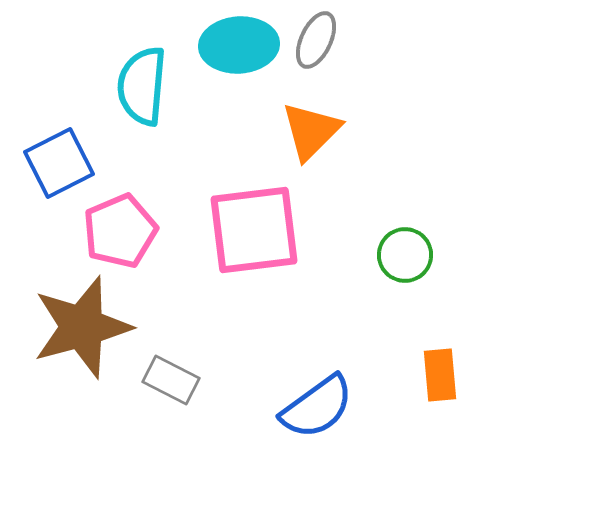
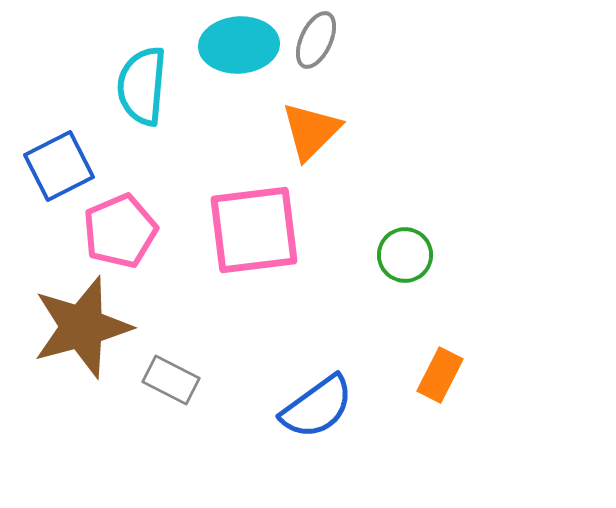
blue square: moved 3 px down
orange rectangle: rotated 32 degrees clockwise
